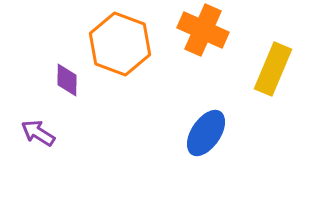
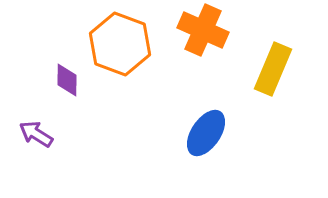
purple arrow: moved 2 px left, 1 px down
